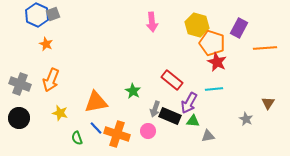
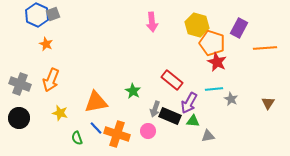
gray star: moved 15 px left, 20 px up
